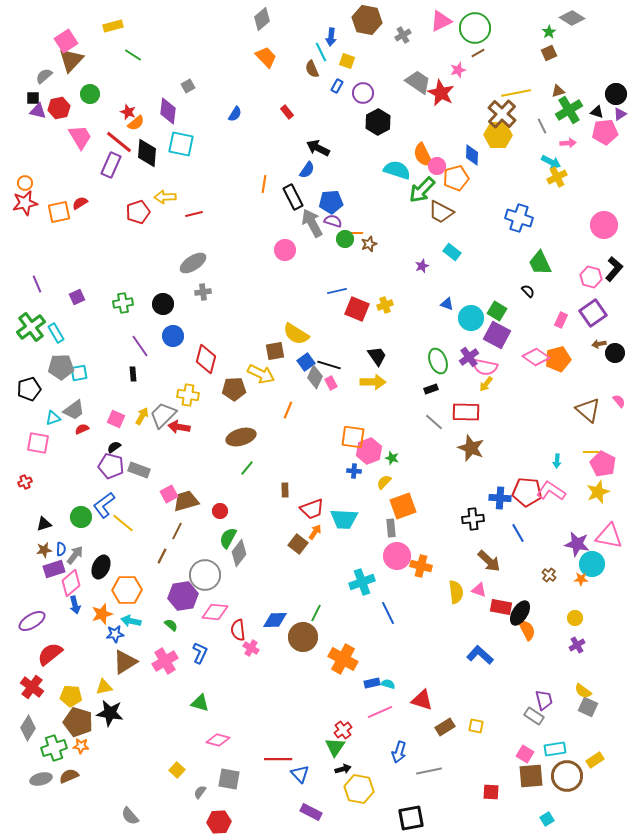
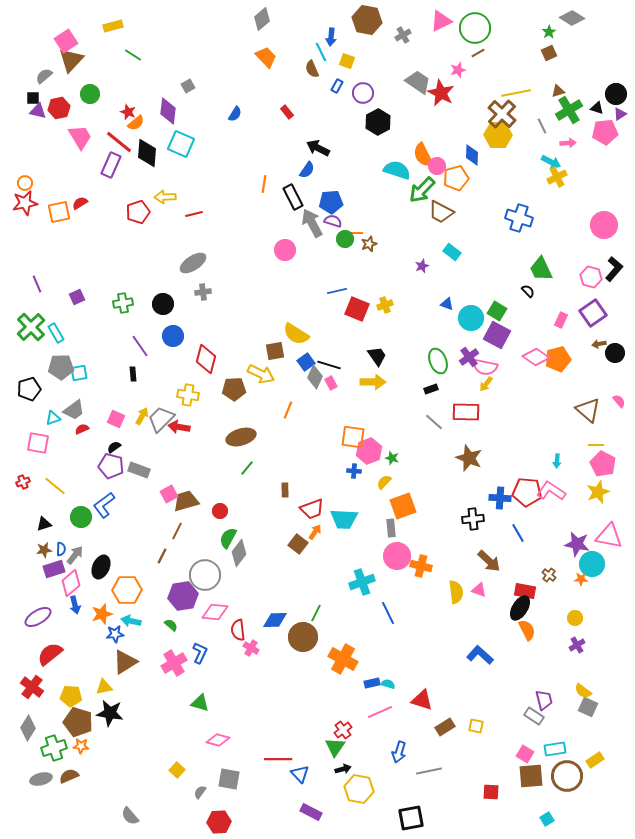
black triangle at (597, 112): moved 4 px up
cyan square at (181, 144): rotated 12 degrees clockwise
green trapezoid at (540, 263): moved 1 px right, 6 px down
green cross at (31, 327): rotated 8 degrees counterclockwise
gray trapezoid at (163, 415): moved 2 px left, 4 px down
brown star at (471, 448): moved 2 px left, 10 px down
yellow line at (591, 452): moved 5 px right, 7 px up
red cross at (25, 482): moved 2 px left
yellow line at (123, 523): moved 68 px left, 37 px up
red rectangle at (501, 607): moved 24 px right, 16 px up
black ellipse at (520, 613): moved 5 px up
purple ellipse at (32, 621): moved 6 px right, 4 px up
pink cross at (165, 661): moved 9 px right, 2 px down
